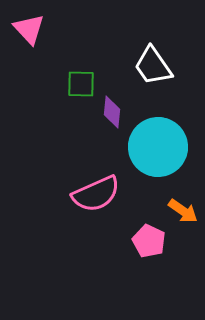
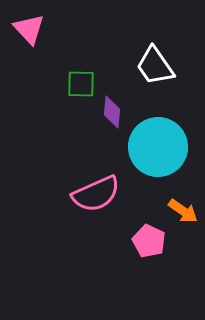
white trapezoid: moved 2 px right
